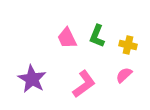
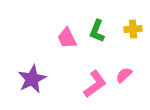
green L-shape: moved 5 px up
yellow cross: moved 5 px right, 16 px up; rotated 18 degrees counterclockwise
purple star: rotated 16 degrees clockwise
pink L-shape: moved 11 px right
